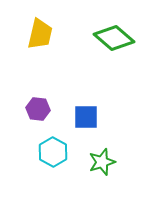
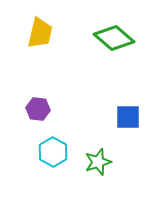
yellow trapezoid: moved 1 px up
blue square: moved 42 px right
green star: moved 4 px left
